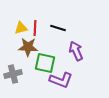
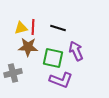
red line: moved 2 px left, 1 px up
green square: moved 8 px right, 5 px up
gray cross: moved 1 px up
